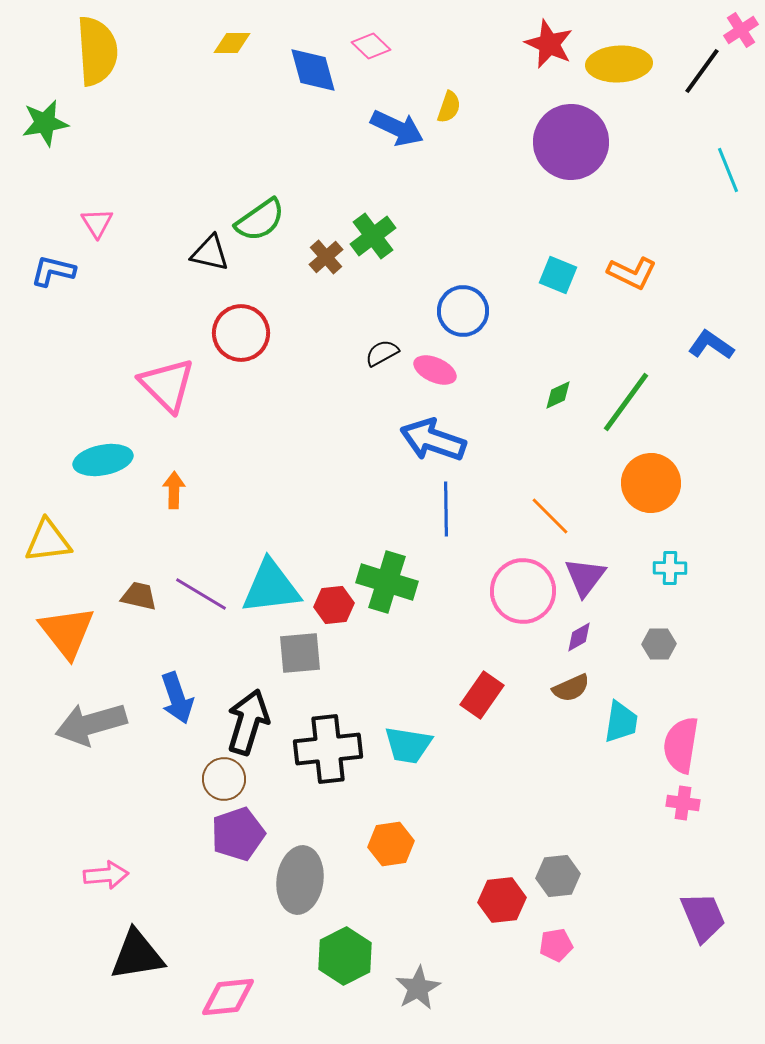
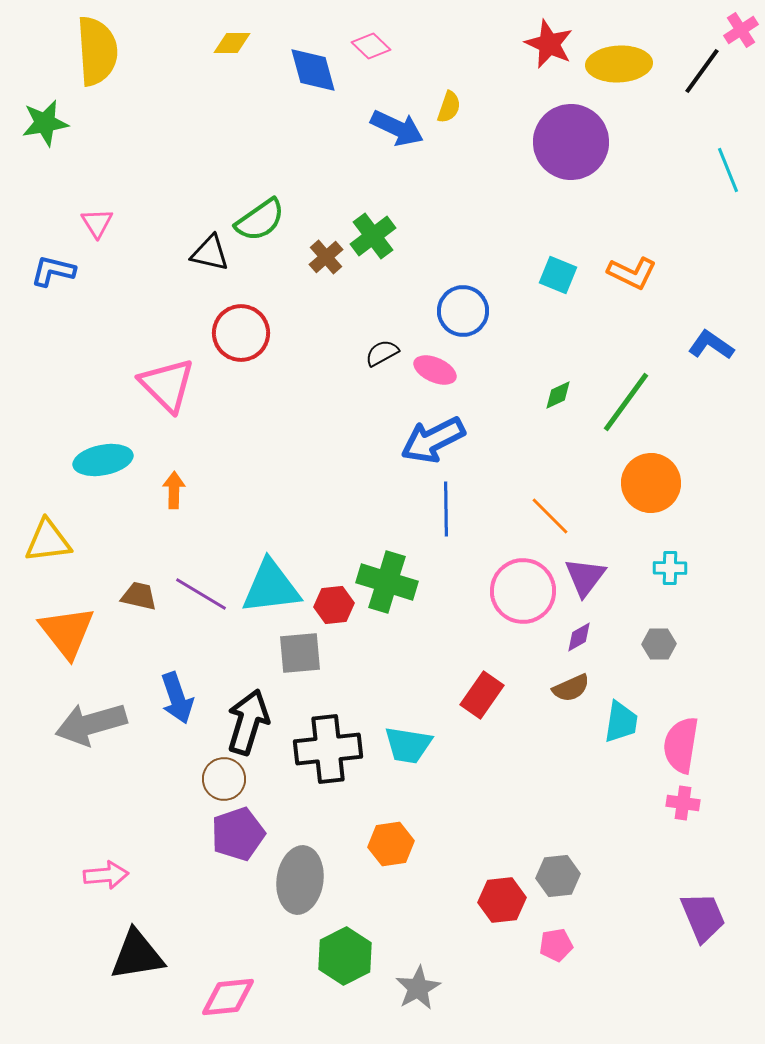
blue arrow at (433, 440): rotated 46 degrees counterclockwise
